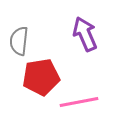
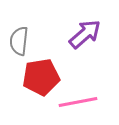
purple arrow: rotated 72 degrees clockwise
pink line: moved 1 px left
